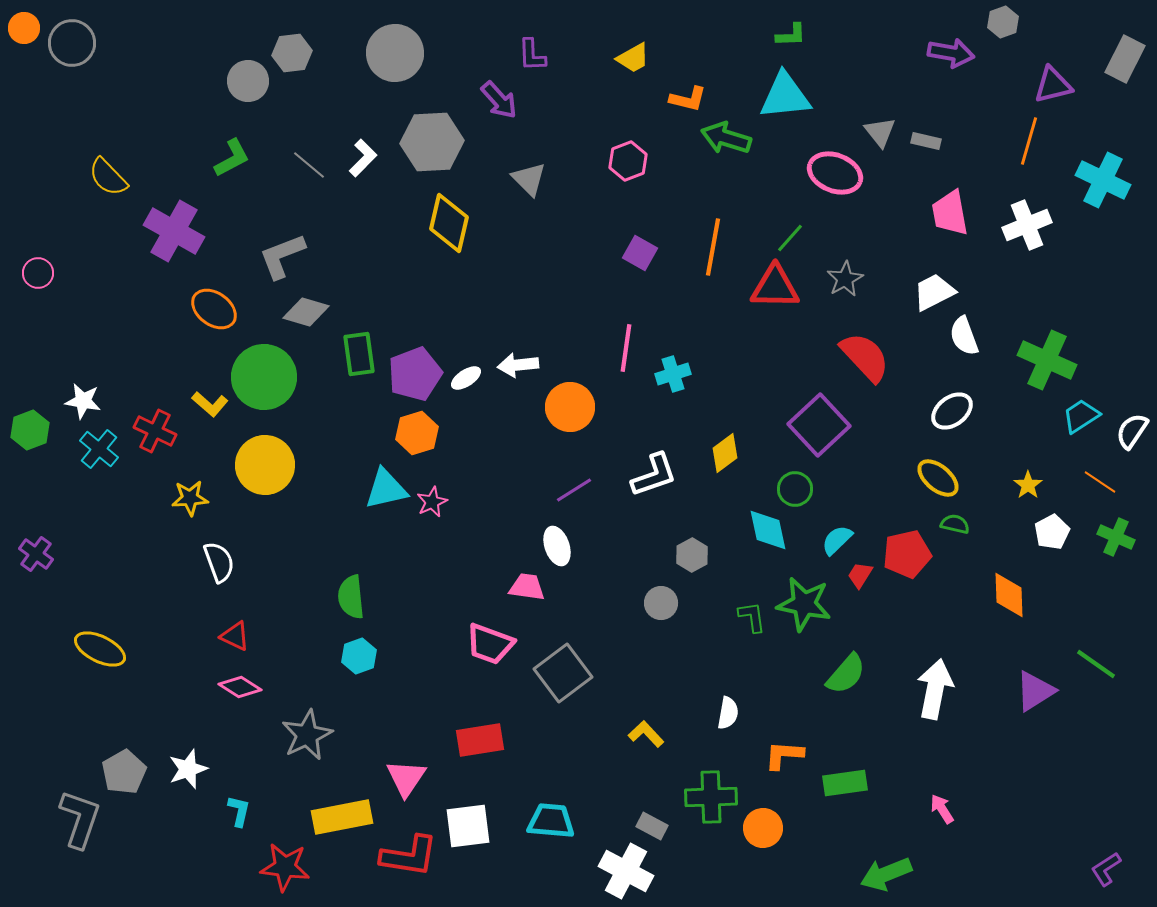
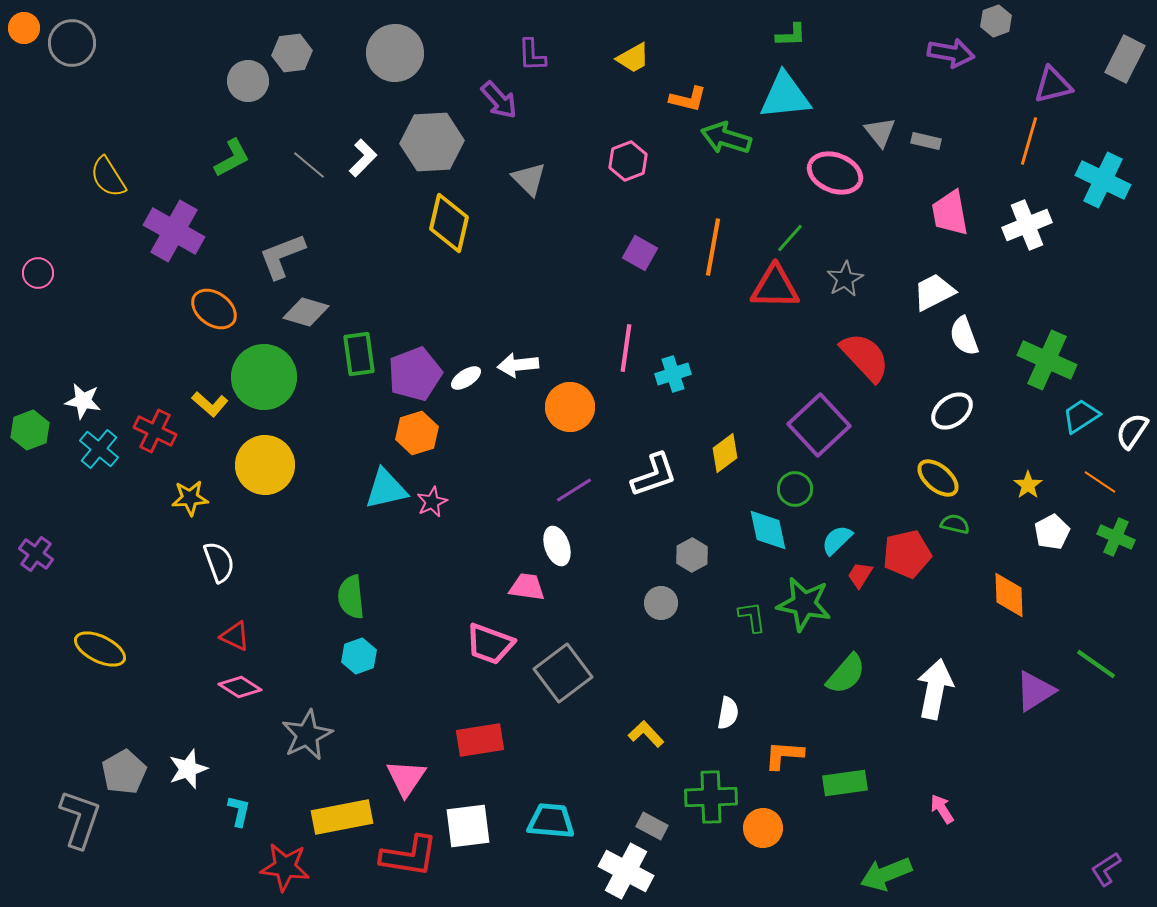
gray hexagon at (1003, 22): moved 7 px left, 1 px up
yellow semicircle at (108, 177): rotated 12 degrees clockwise
